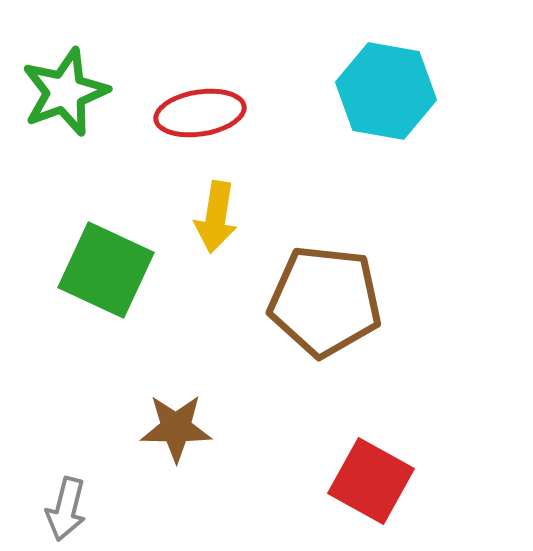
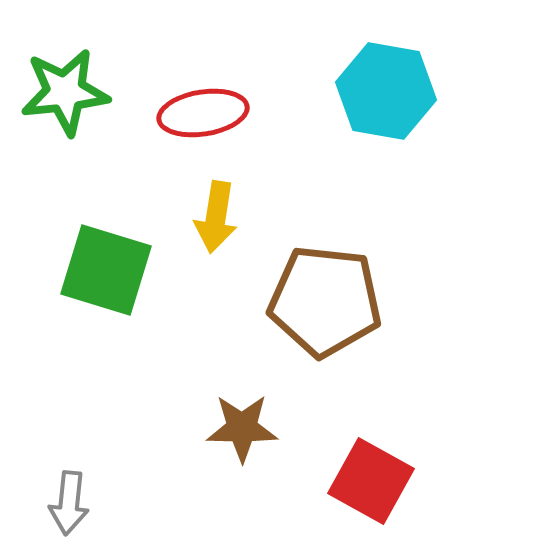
green star: rotated 14 degrees clockwise
red ellipse: moved 3 px right
green square: rotated 8 degrees counterclockwise
brown star: moved 66 px right
gray arrow: moved 3 px right, 6 px up; rotated 8 degrees counterclockwise
